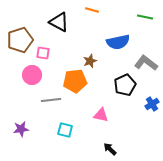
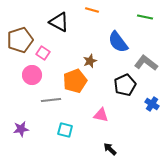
blue semicircle: rotated 65 degrees clockwise
pink square: rotated 24 degrees clockwise
orange pentagon: rotated 15 degrees counterclockwise
blue cross: rotated 24 degrees counterclockwise
